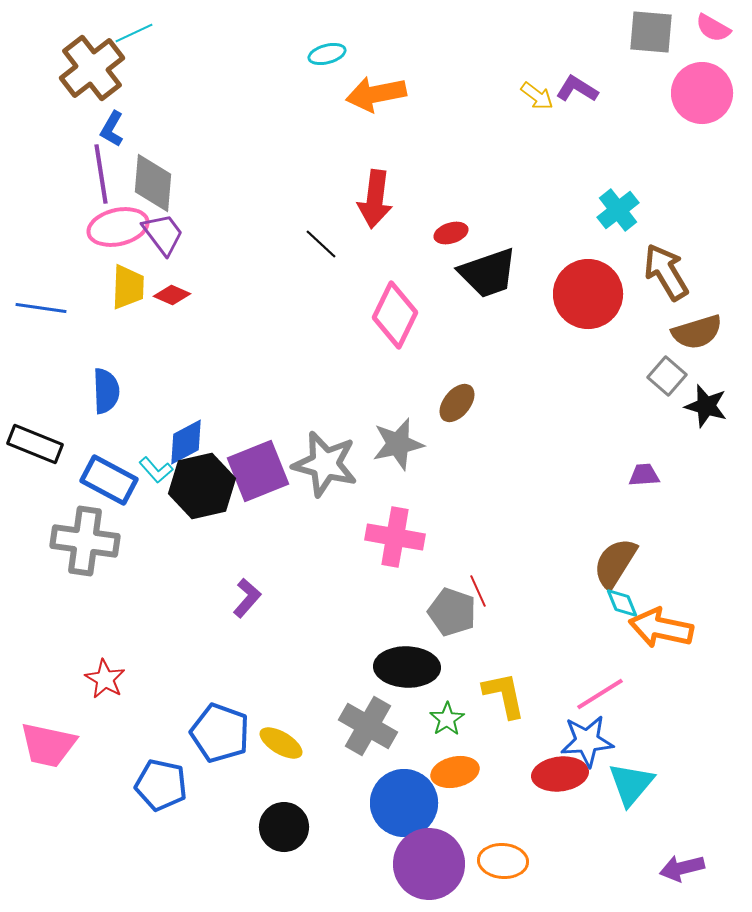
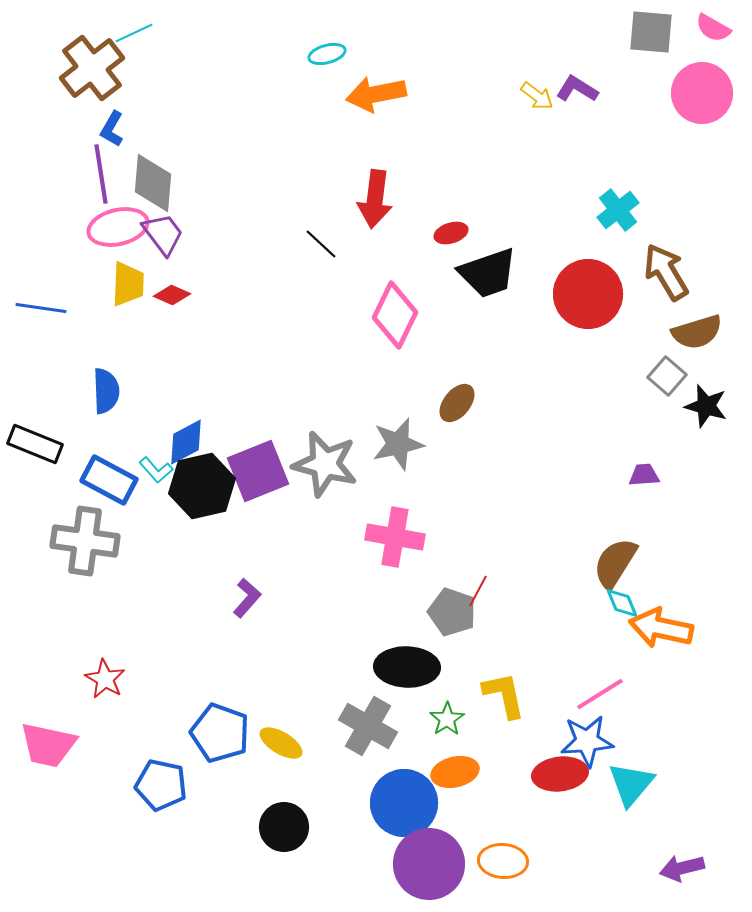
yellow trapezoid at (128, 287): moved 3 px up
red line at (478, 591): rotated 52 degrees clockwise
